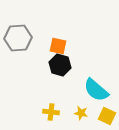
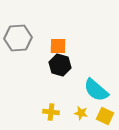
orange square: rotated 12 degrees counterclockwise
yellow square: moved 2 px left
